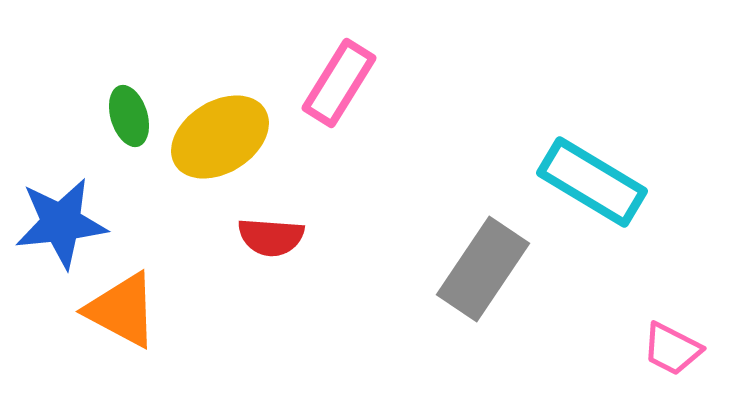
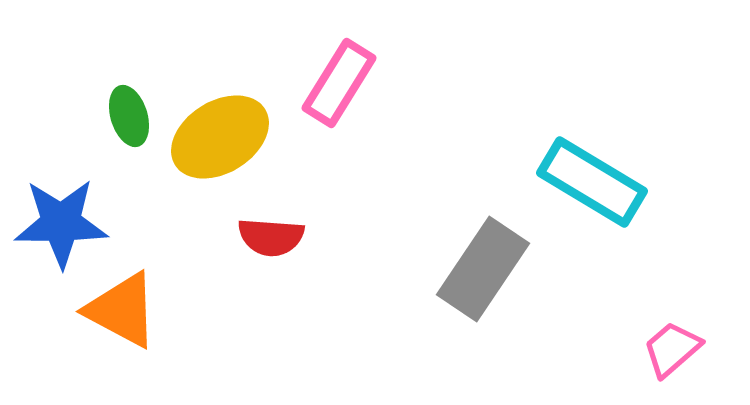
blue star: rotated 6 degrees clockwise
pink trapezoid: rotated 112 degrees clockwise
